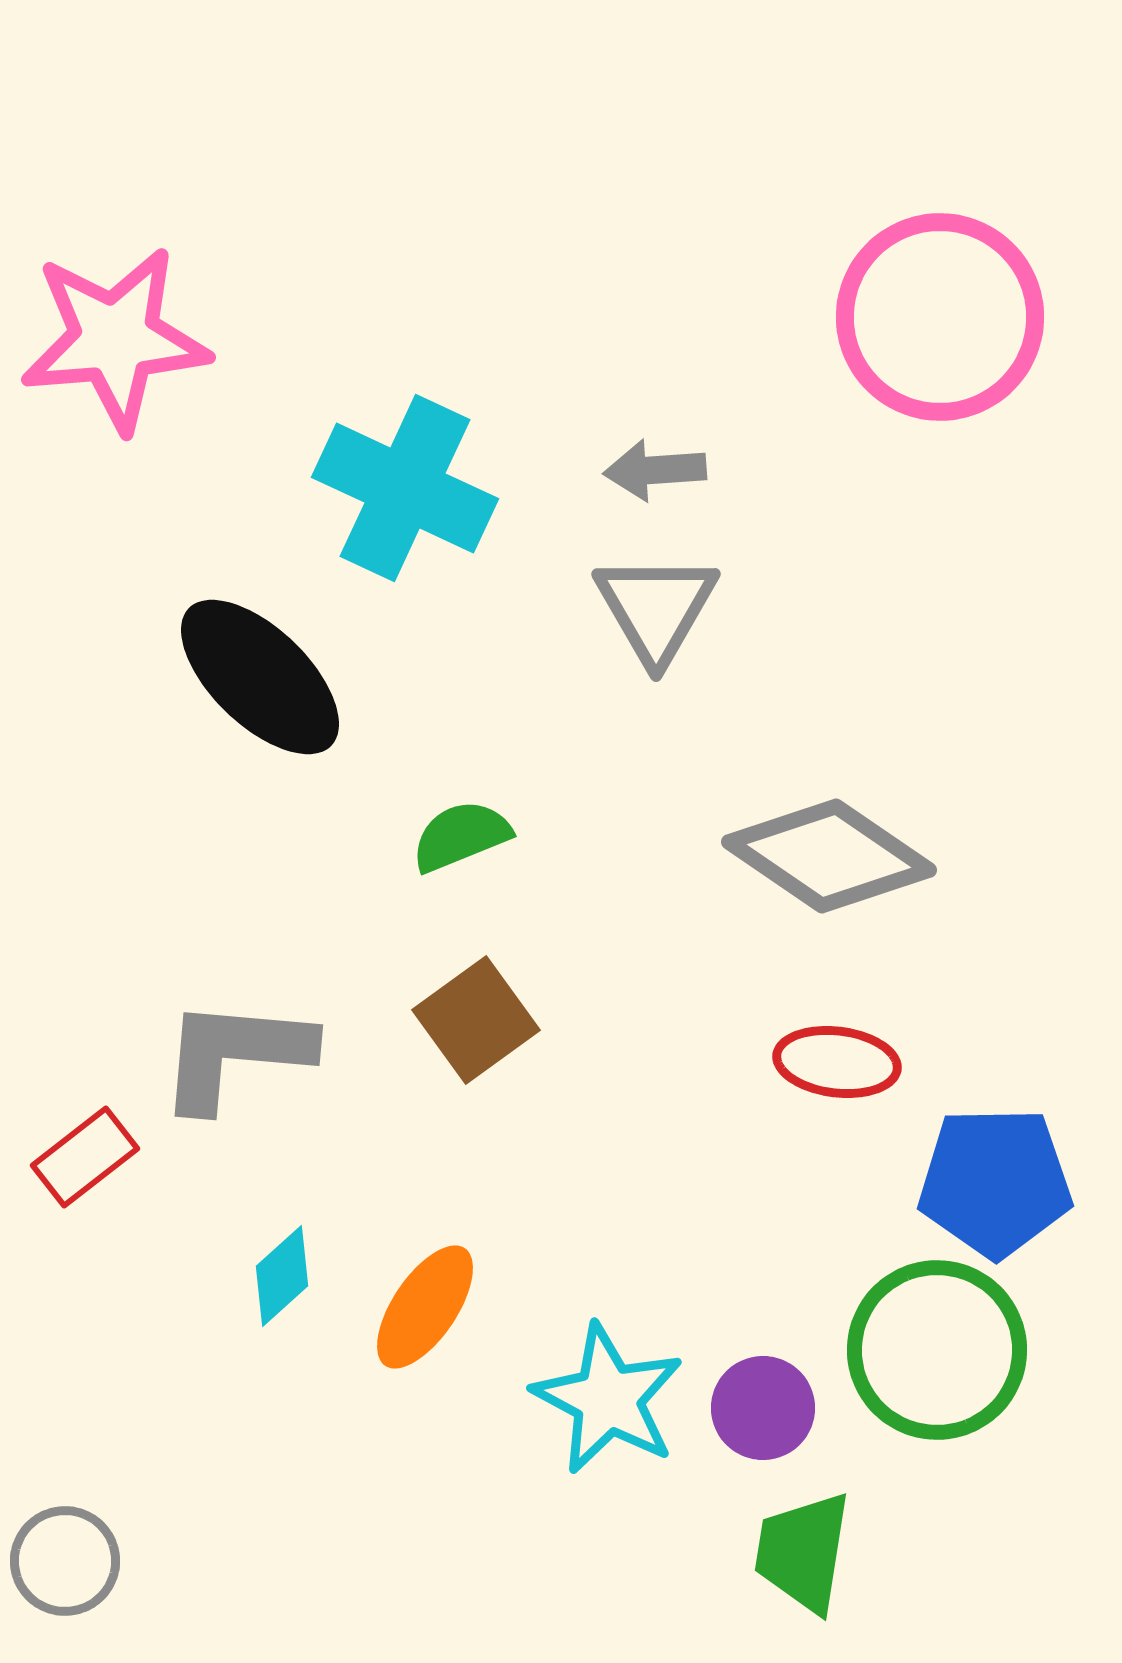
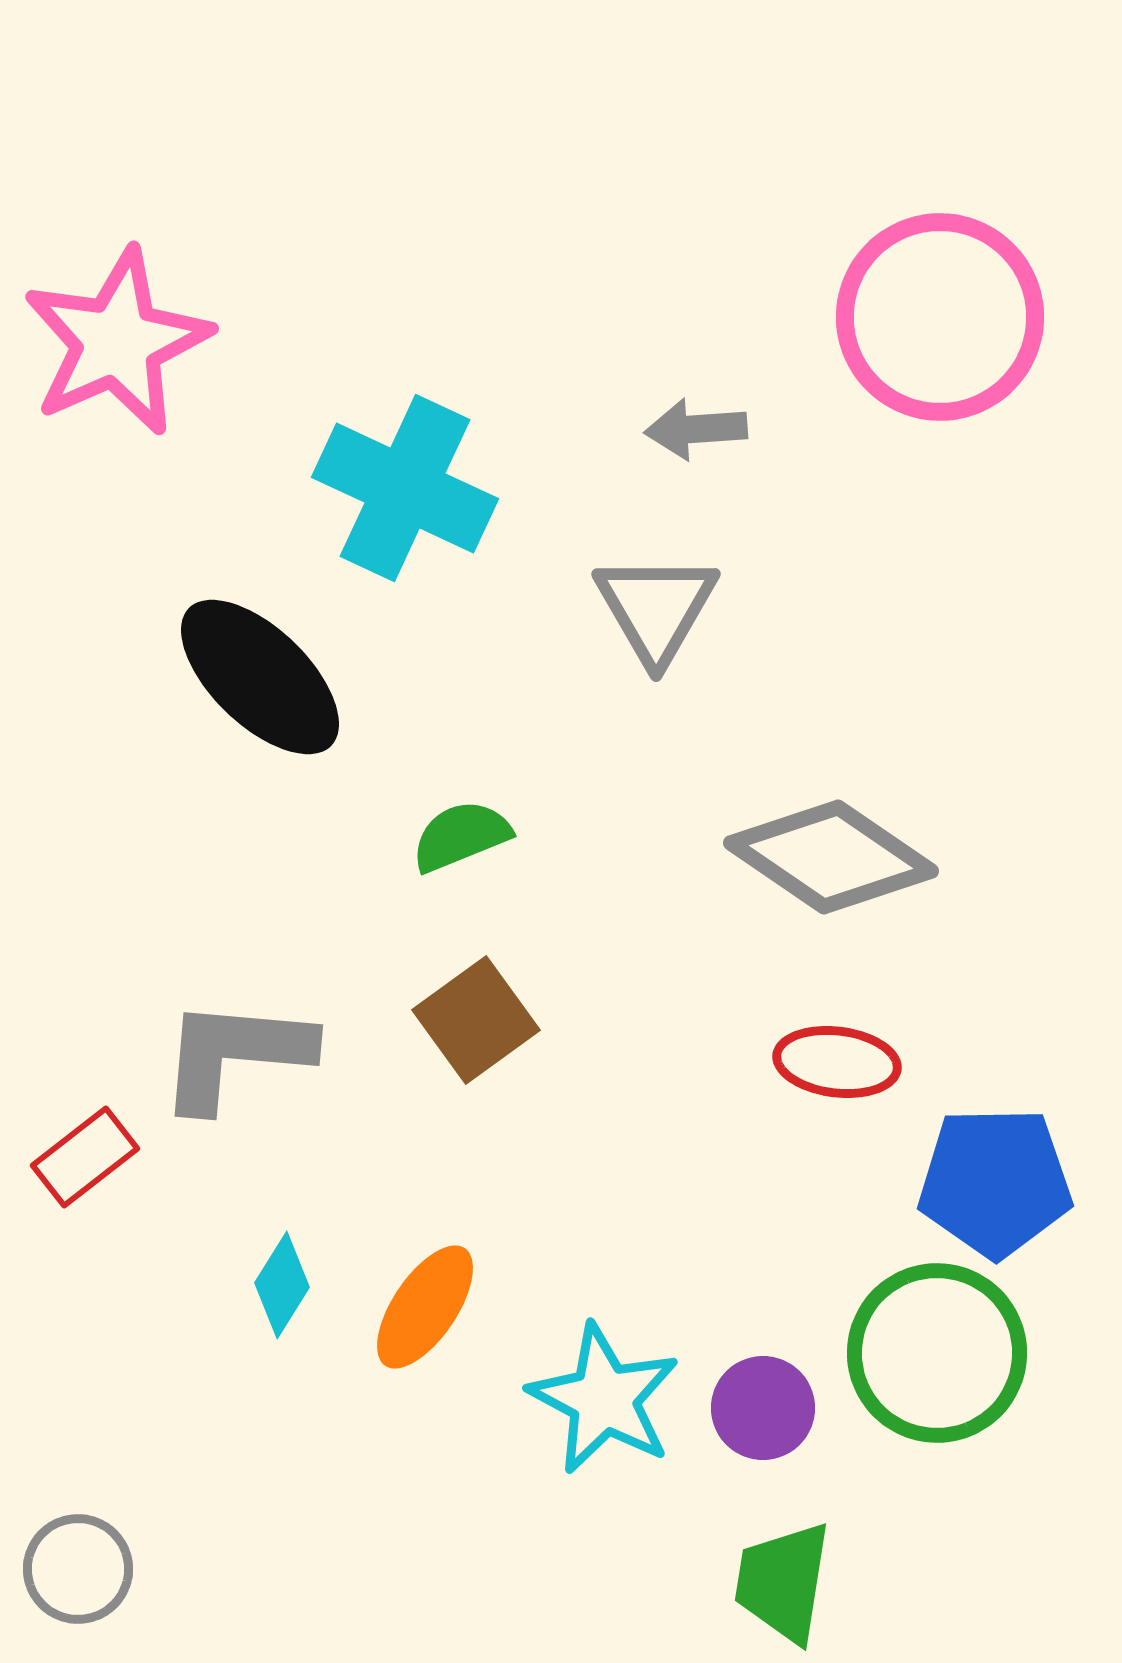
pink star: moved 2 px right, 3 px down; rotated 19 degrees counterclockwise
gray arrow: moved 41 px right, 41 px up
gray diamond: moved 2 px right, 1 px down
cyan diamond: moved 9 px down; rotated 16 degrees counterclockwise
green circle: moved 3 px down
cyan star: moved 4 px left
green trapezoid: moved 20 px left, 30 px down
gray circle: moved 13 px right, 8 px down
